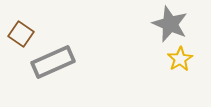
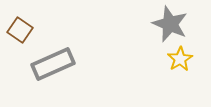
brown square: moved 1 px left, 4 px up
gray rectangle: moved 2 px down
